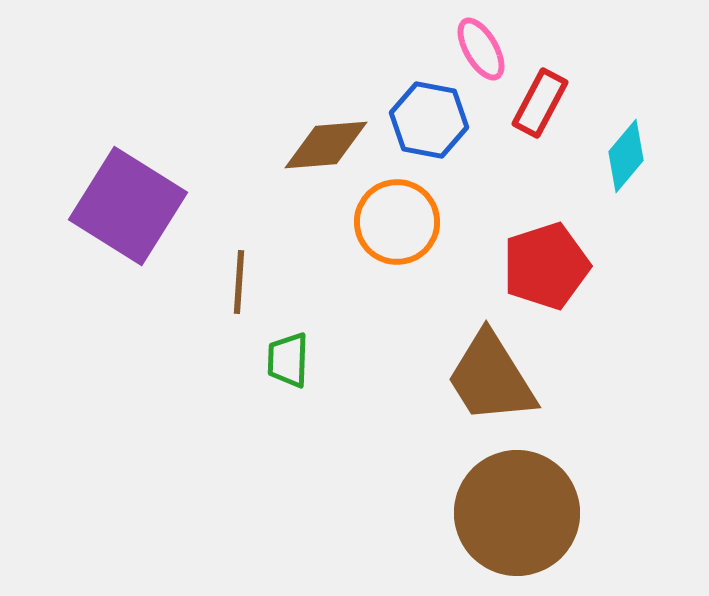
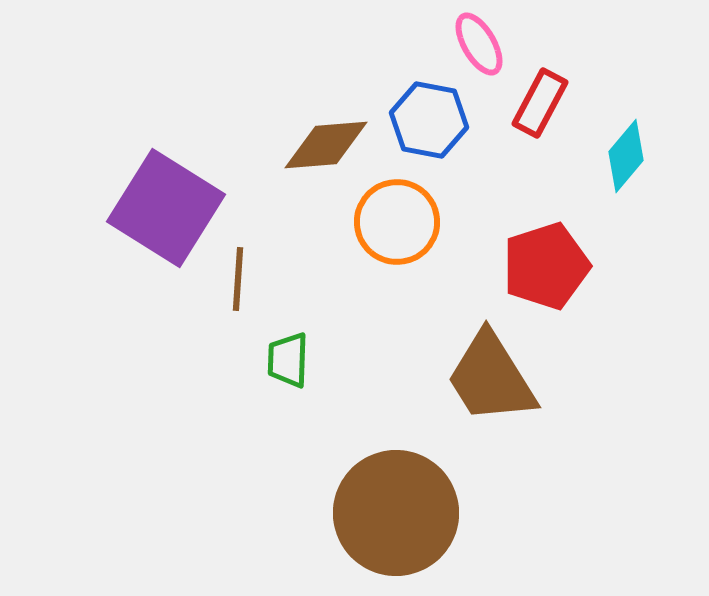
pink ellipse: moved 2 px left, 5 px up
purple square: moved 38 px right, 2 px down
brown line: moved 1 px left, 3 px up
brown circle: moved 121 px left
